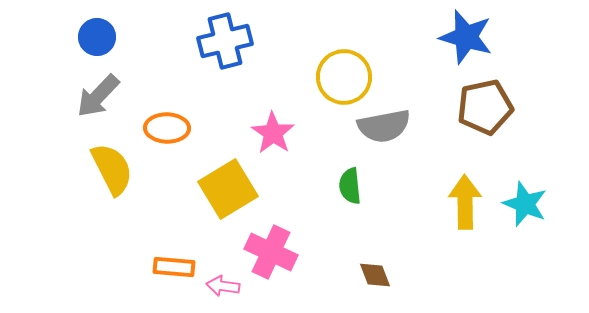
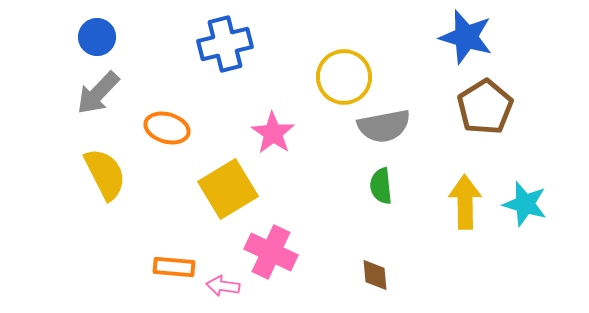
blue cross: moved 3 px down
gray arrow: moved 3 px up
brown pentagon: rotated 20 degrees counterclockwise
orange ellipse: rotated 15 degrees clockwise
yellow semicircle: moved 7 px left, 5 px down
green semicircle: moved 31 px right
cyan star: rotated 6 degrees counterclockwise
brown diamond: rotated 16 degrees clockwise
